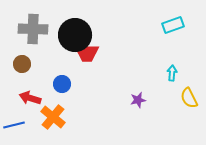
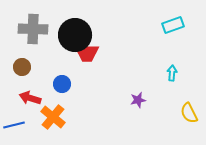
brown circle: moved 3 px down
yellow semicircle: moved 15 px down
